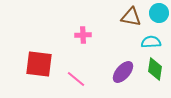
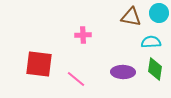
purple ellipse: rotated 50 degrees clockwise
